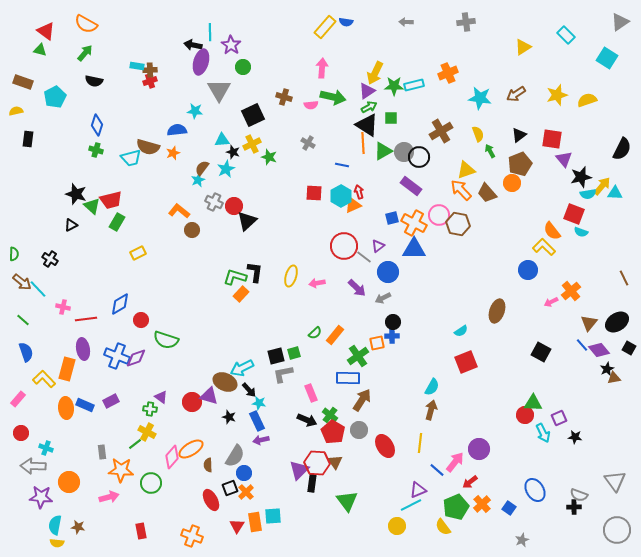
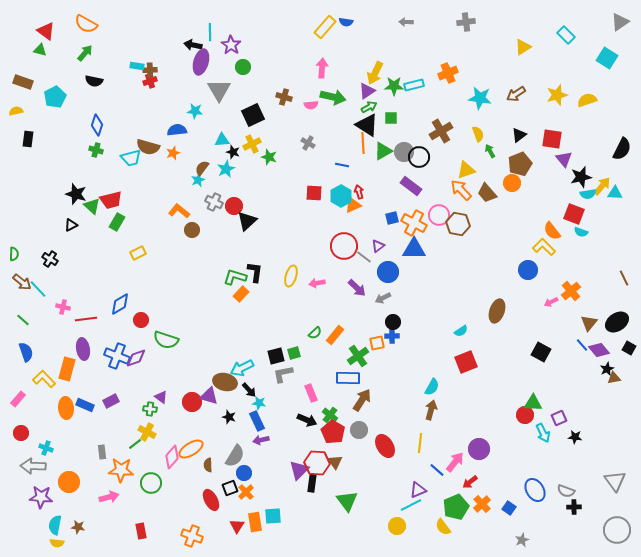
brown ellipse at (225, 382): rotated 10 degrees counterclockwise
gray semicircle at (579, 495): moved 13 px left, 4 px up
